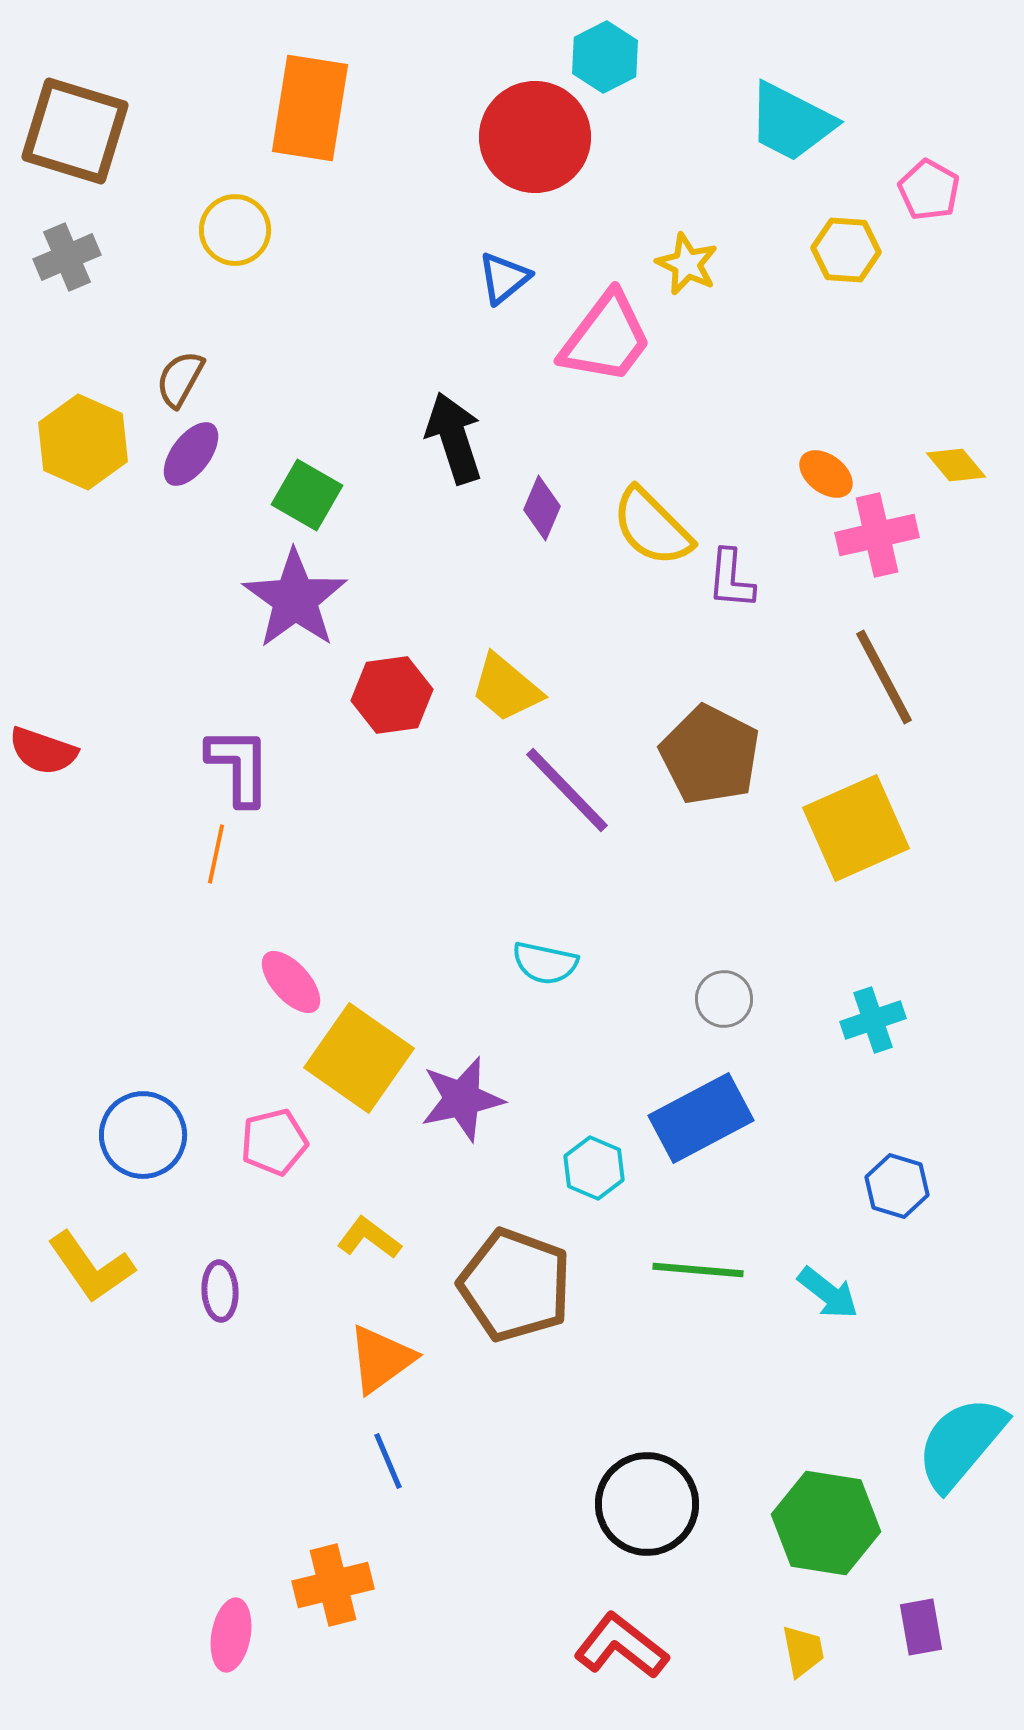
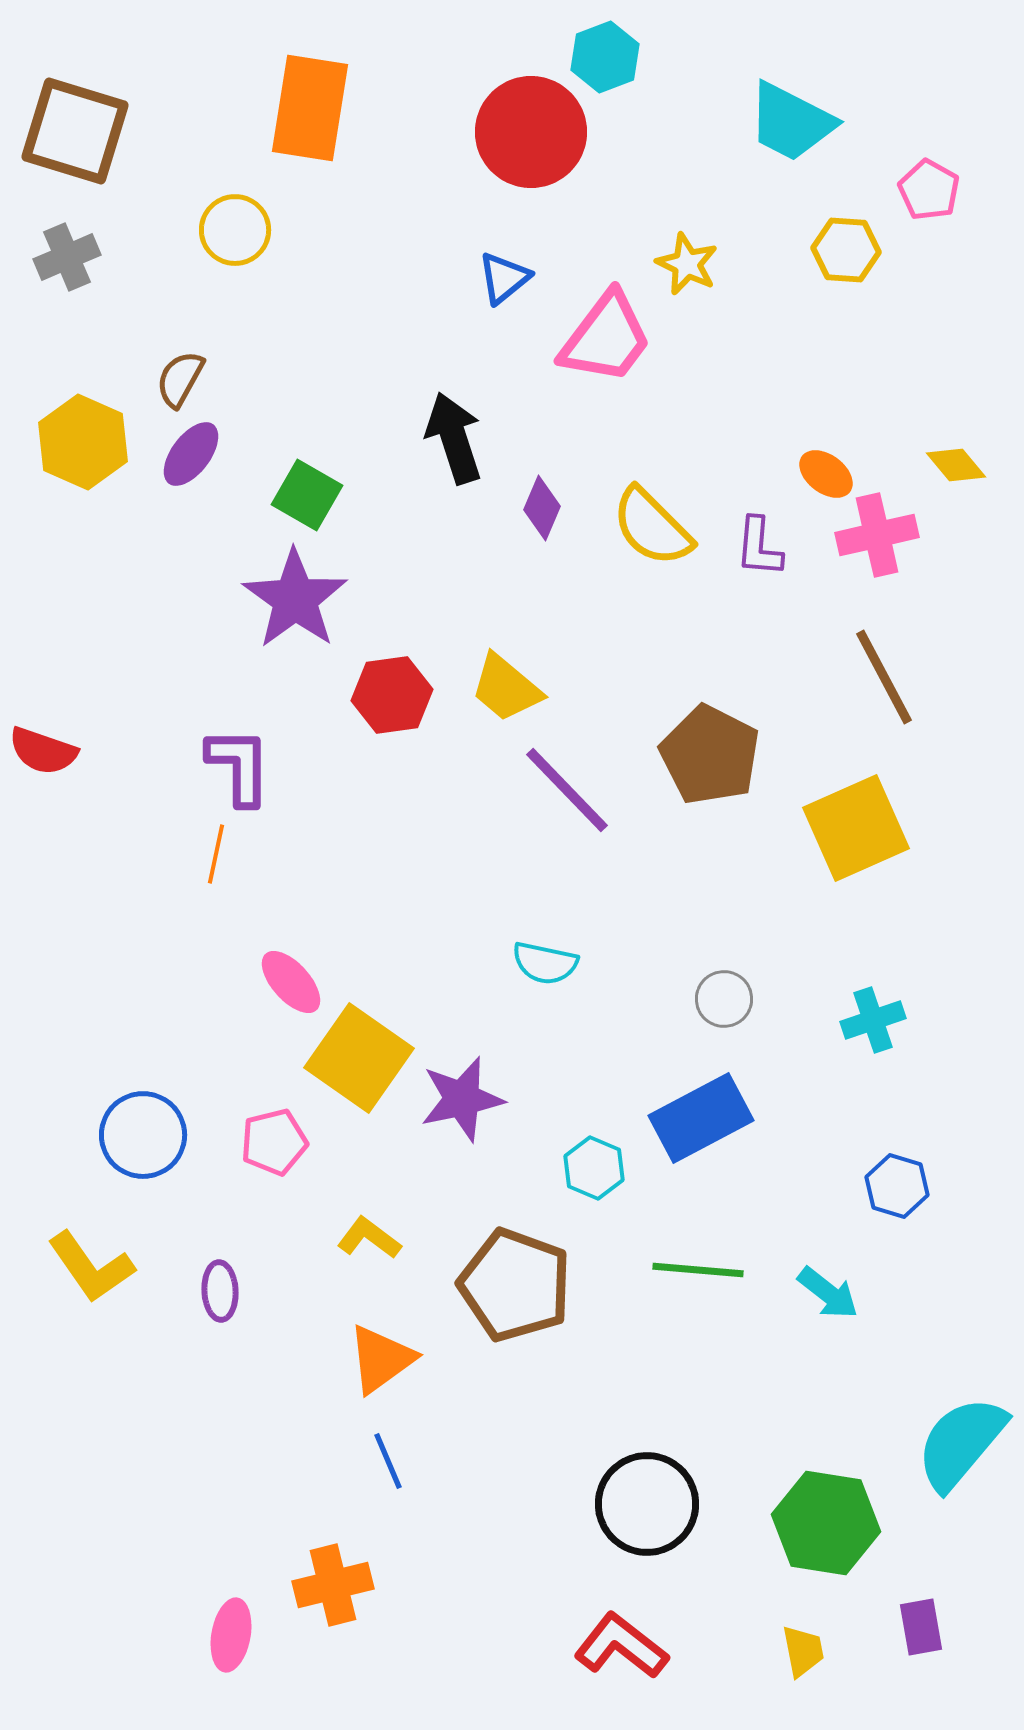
cyan hexagon at (605, 57): rotated 6 degrees clockwise
red circle at (535, 137): moved 4 px left, 5 px up
purple L-shape at (731, 579): moved 28 px right, 32 px up
